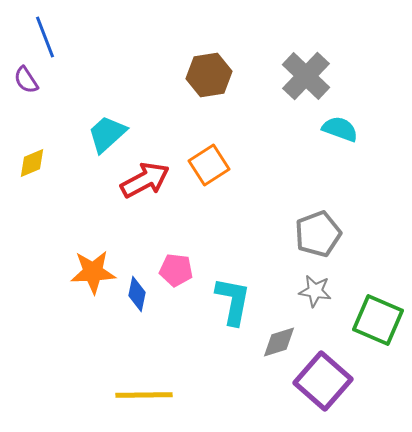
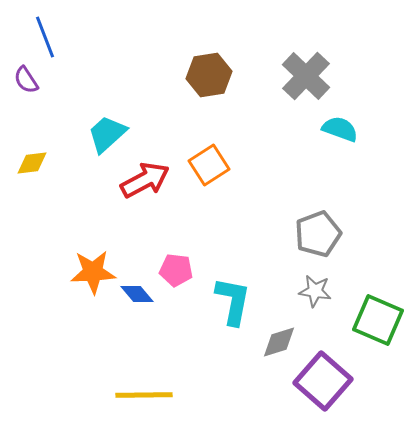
yellow diamond: rotated 16 degrees clockwise
blue diamond: rotated 52 degrees counterclockwise
